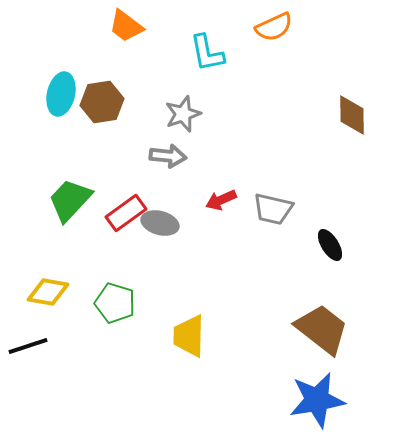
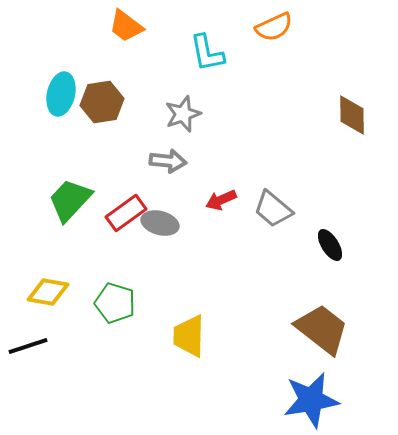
gray arrow: moved 5 px down
gray trapezoid: rotated 27 degrees clockwise
blue star: moved 6 px left
